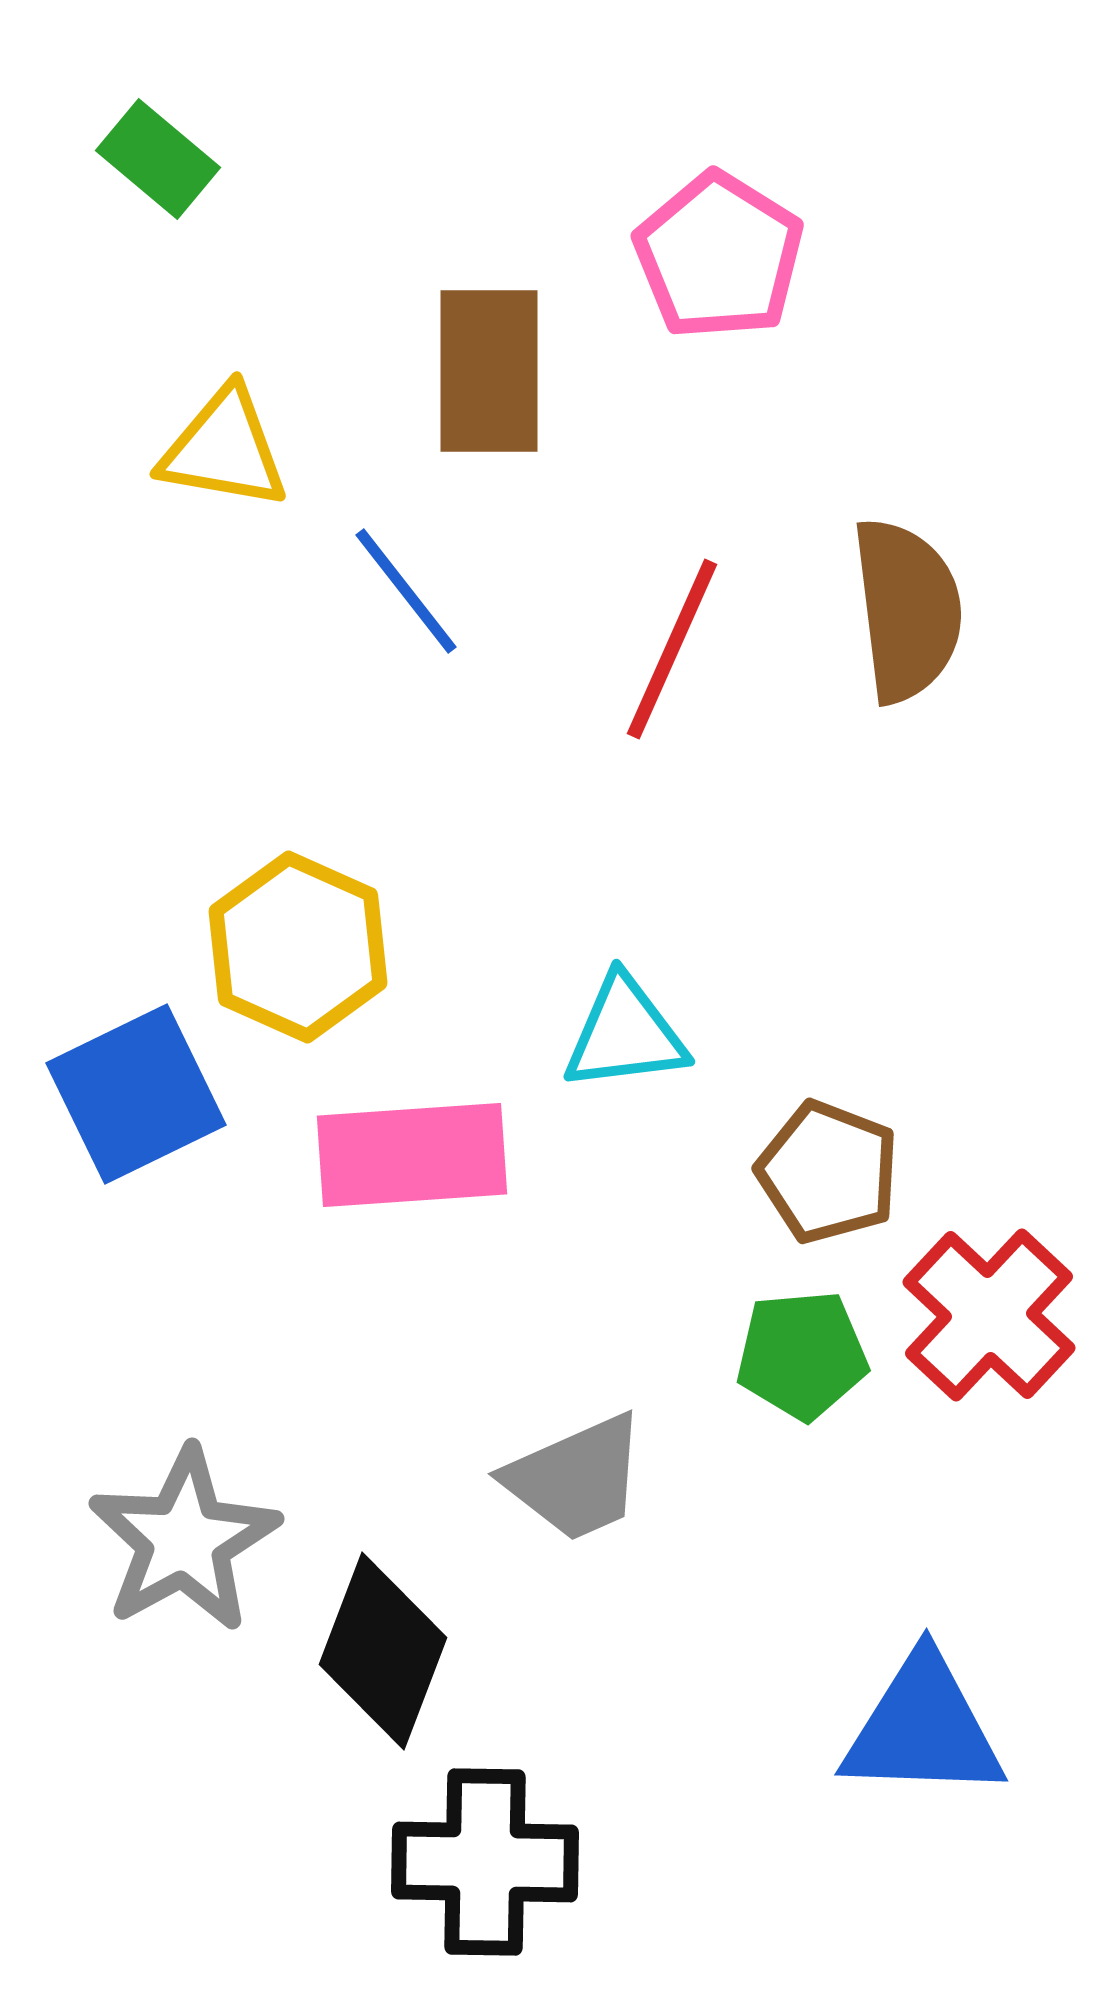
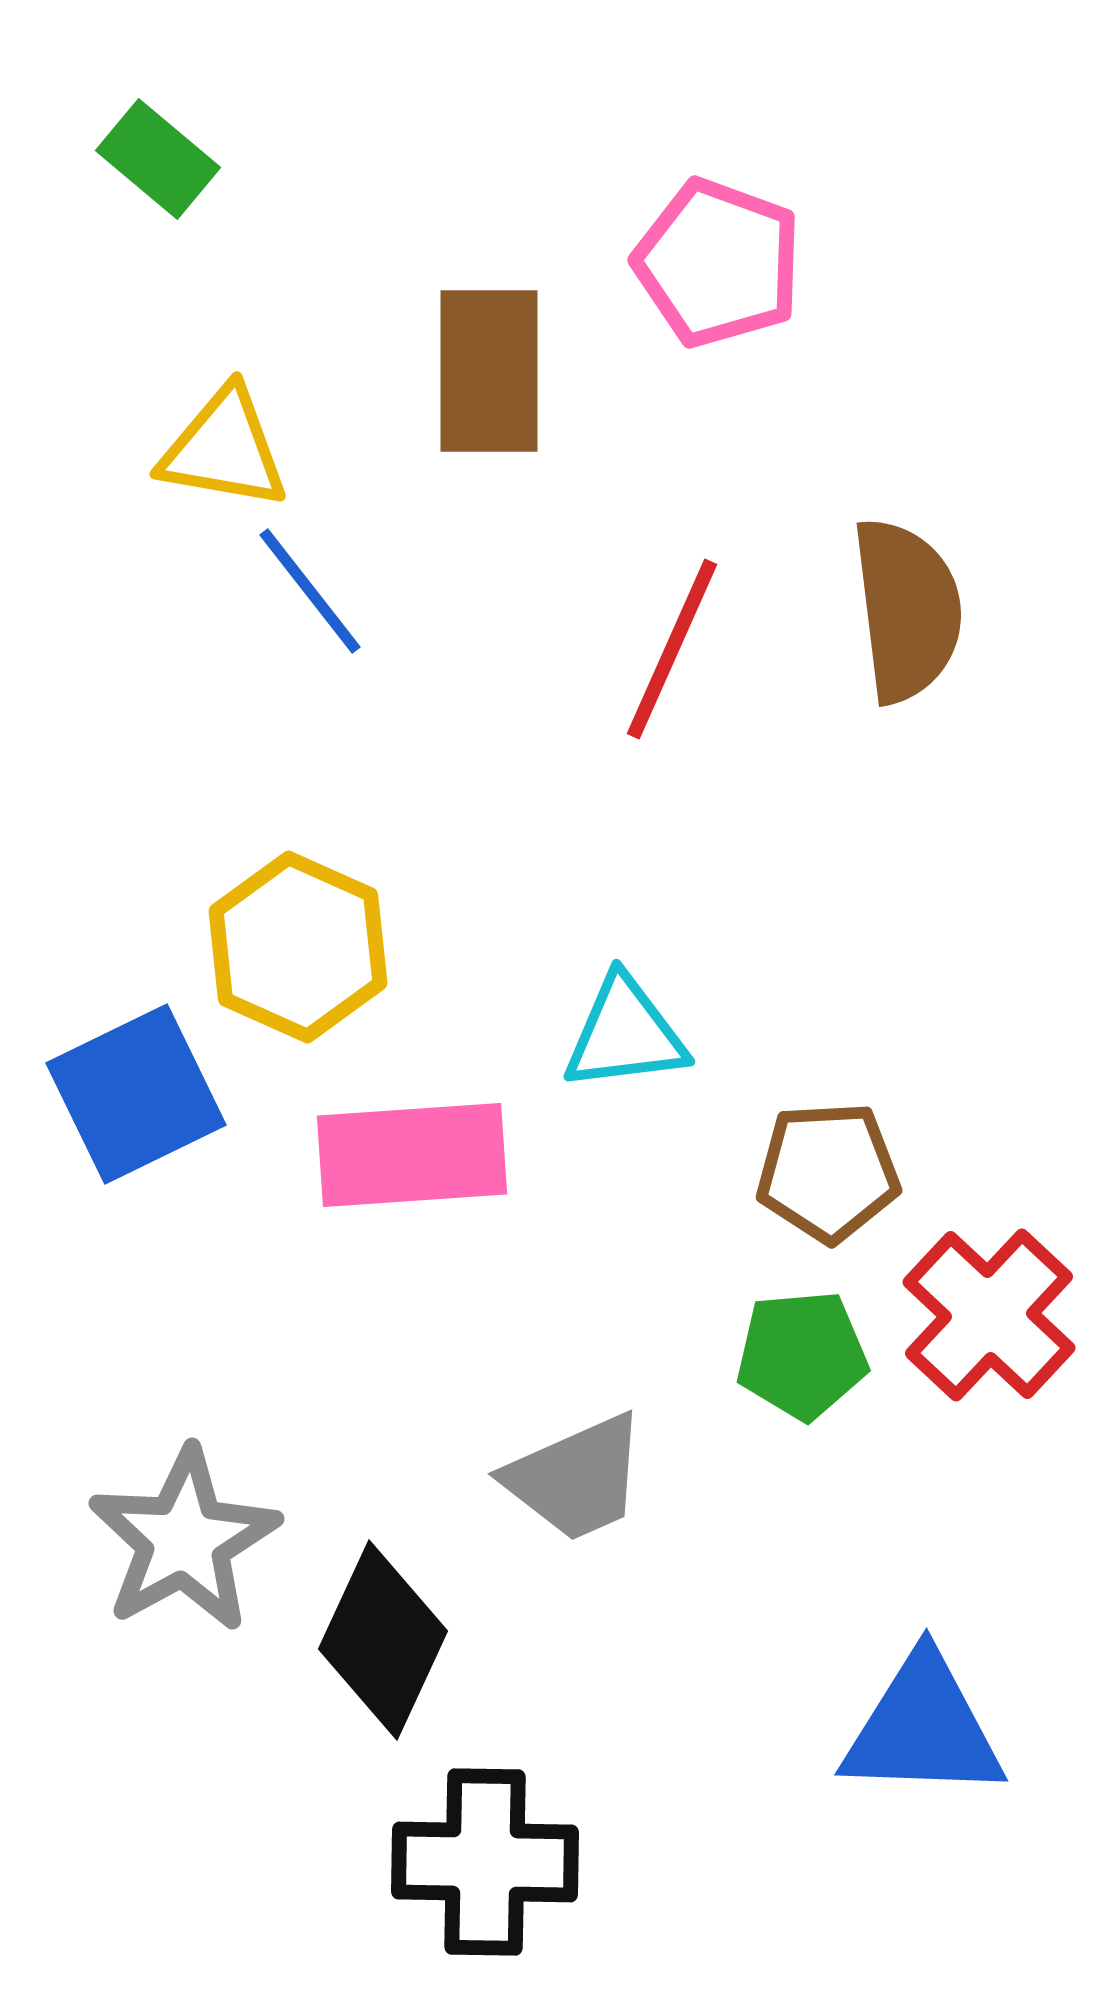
pink pentagon: moved 1 px left, 7 px down; rotated 12 degrees counterclockwise
blue line: moved 96 px left
brown pentagon: rotated 24 degrees counterclockwise
black diamond: moved 11 px up; rotated 4 degrees clockwise
